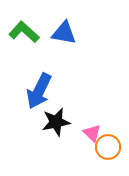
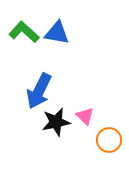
blue triangle: moved 7 px left
pink triangle: moved 7 px left, 17 px up
orange circle: moved 1 px right, 7 px up
